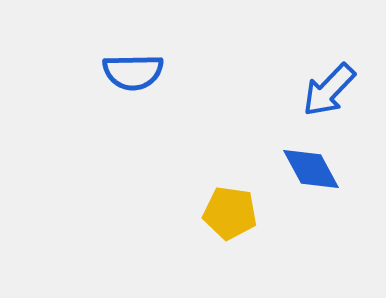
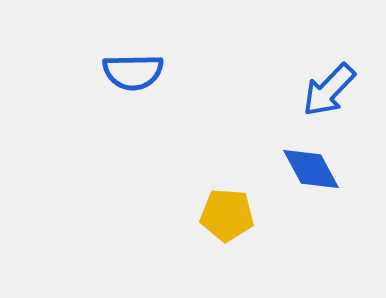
yellow pentagon: moved 3 px left, 2 px down; rotated 4 degrees counterclockwise
